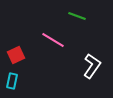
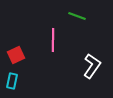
pink line: rotated 60 degrees clockwise
